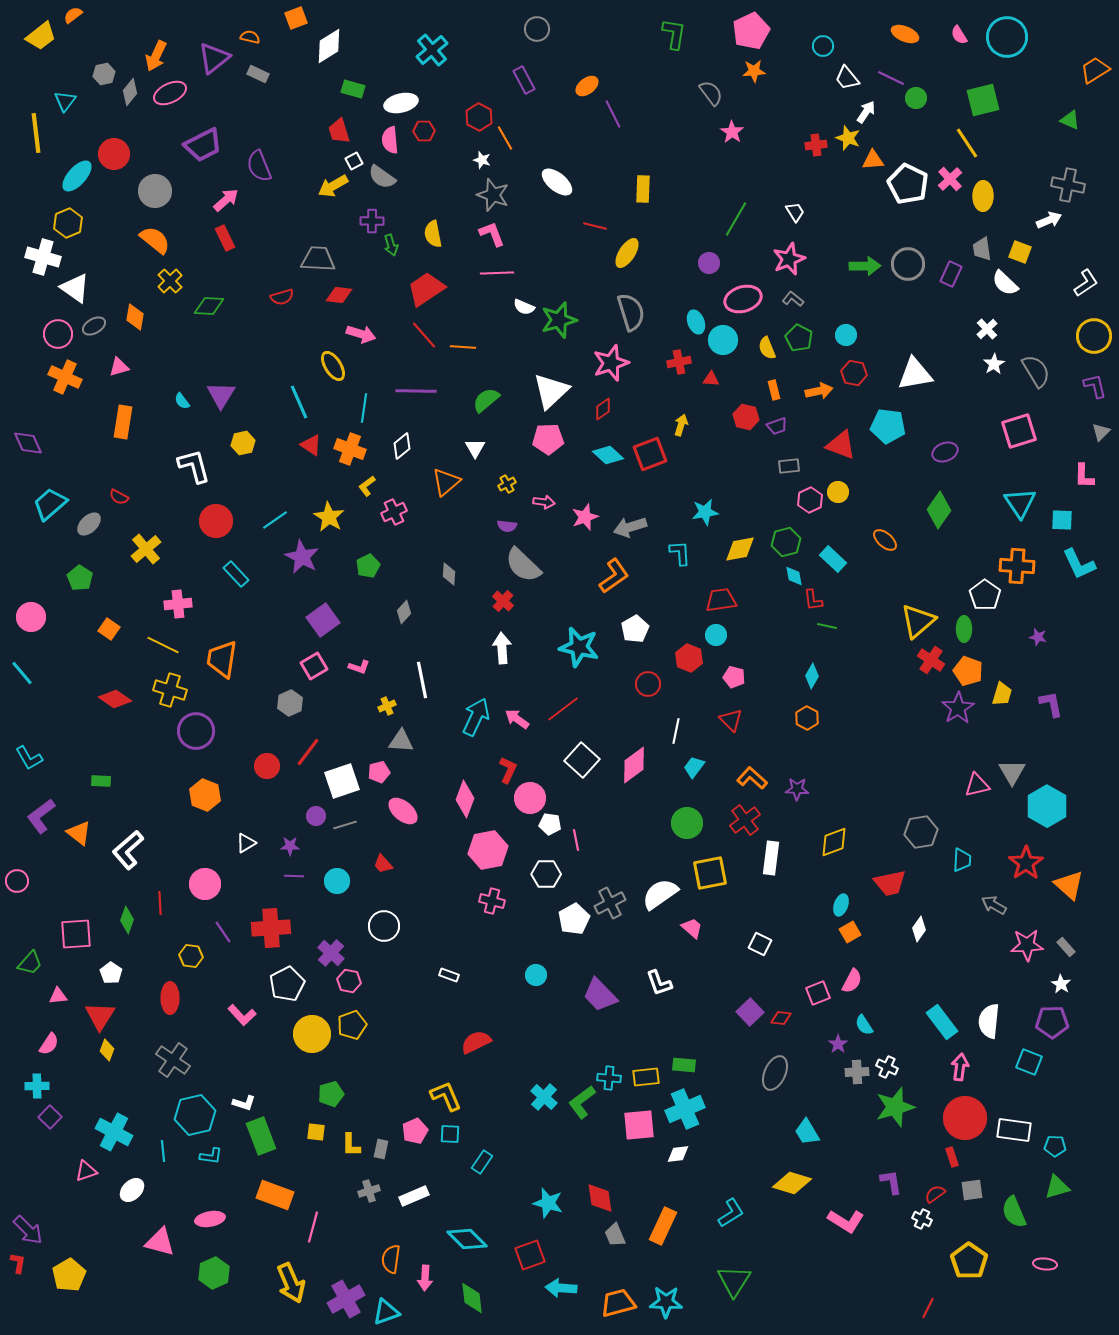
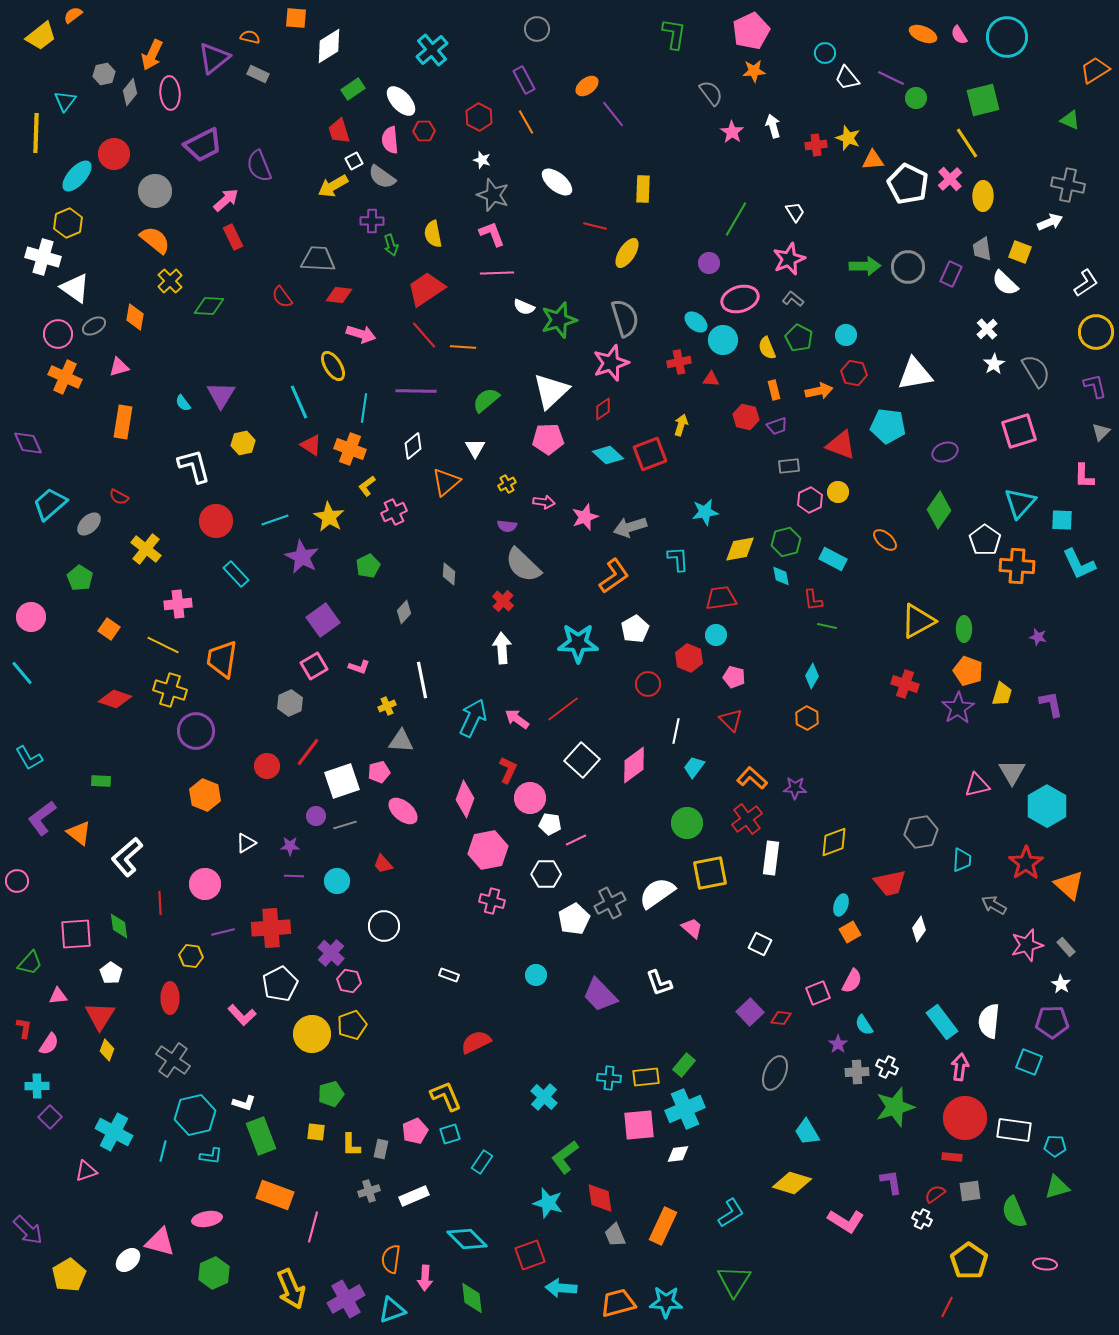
orange square at (296, 18): rotated 25 degrees clockwise
orange ellipse at (905, 34): moved 18 px right
cyan circle at (823, 46): moved 2 px right, 7 px down
orange arrow at (156, 56): moved 4 px left, 1 px up
green rectangle at (353, 89): rotated 50 degrees counterclockwise
pink ellipse at (170, 93): rotated 68 degrees counterclockwise
white ellipse at (401, 103): moved 2 px up; rotated 60 degrees clockwise
white arrow at (866, 112): moved 93 px left, 14 px down; rotated 50 degrees counterclockwise
purple line at (613, 114): rotated 12 degrees counterclockwise
yellow line at (36, 133): rotated 9 degrees clockwise
orange line at (505, 138): moved 21 px right, 16 px up
white arrow at (1049, 220): moved 1 px right, 2 px down
red rectangle at (225, 238): moved 8 px right, 1 px up
gray circle at (908, 264): moved 3 px down
red semicircle at (282, 297): rotated 70 degrees clockwise
pink ellipse at (743, 299): moved 3 px left
gray semicircle at (631, 312): moved 6 px left, 6 px down
cyan ellipse at (696, 322): rotated 30 degrees counterclockwise
yellow circle at (1094, 336): moved 2 px right, 4 px up
cyan semicircle at (182, 401): moved 1 px right, 2 px down
white diamond at (402, 446): moved 11 px right
cyan triangle at (1020, 503): rotated 16 degrees clockwise
cyan line at (275, 520): rotated 16 degrees clockwise
yellow cross at (146, 549): rotated 12 degrees counterclockwise
cyan L-shape at (680, 553): moved 2 px left, 6 px down
cyan rectangle at (833, 559): rotated 16 degrees counterclockwise
cyan diamond at (794, 576): moved 13 px left
white pentagon at (985, 595): moved 55 px up
red trapezoid at (721, 600): moved 2 px up
yellow triangle at (918, 621): rotated 12 degrees clockwise
cyan star at (579, 647): moved 1 px left, 4 px up; rotated 12 degrees counterclockwise
red cross at (931, 660): moved 26 px left, 24 px down; rotated 16 degrees counterclockwise
red diamond at (115, 699): rotated 16 degrees counterclockwise
cyan arrow at (476, 717): moved 3 px left, 1 px down
purple star at (797, 789): moved 2 px left, 1 px up
purple L-shape at (41, 816): moved 1 px right, 2 px down
red cross at (745, 820): moved 2 px right, 1 px up
pink line at (576, 840): rotated 75 degrees clockwise
white L-shape at (128, 850): moved 1 px left, 7 px down
white semicircle at (660, 894): moved 3 px left, 1 px up
green diamond at (127, 920): moved 8 px left, 6 px down; rotated 28 degrees counterclockwise
purple line at (223, 932): rotated 70 degrees counterclockwise
pink star at (1027, 945): rotated 12 degrees counterclockwise
white pentagon at (287, 984): moved 7 px left
green rectangle at (684, 1065): rotated 55 degrees counterclockwise
green L-shape at (582, 1102): moved 17 px left, 55 px down
cyan square at (450, 1134): rotated 20 degrees counterclockwise
cyan line at (163, 1151): rotated 20 degrees clockwise
red rectangle at (952, 1157): rotated 66 degrees counterclockwise
white ellipse at (132, 1190): moved 4 px left, 70 px down
gray square at (972, 1190): moved 2 px left, 1 px down
pink ellipse at (210, 1219): moved 3 px left
red L-shape at (18, 1263): moved 6 px right, 235 px up
yellow arrow at (291, 1283): moved 6 px down
red line at (928, 1308): moved 19 px right, 1 px up
cyan triangle at (386, 1312): moved 6 px right, 2 px up
